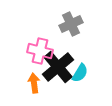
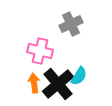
black cross: moved 17 px down
cyan semicircle: moved 1 px left, 3 px down
